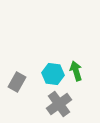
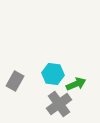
green arrow: moved 13 px down; rotated 84 degrees clockwise
gray rectangle: moved 2 px left, 1 px up
